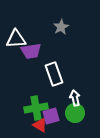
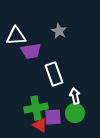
gray star: moved 2 px left, 4 px down; rotated 14 degrees counterclockwise
white triangle: moved 3 px up
white arrow: moved 2 px up
purple square: moved 2 px right, 1 px down; rotated 12 degrees clockwise
